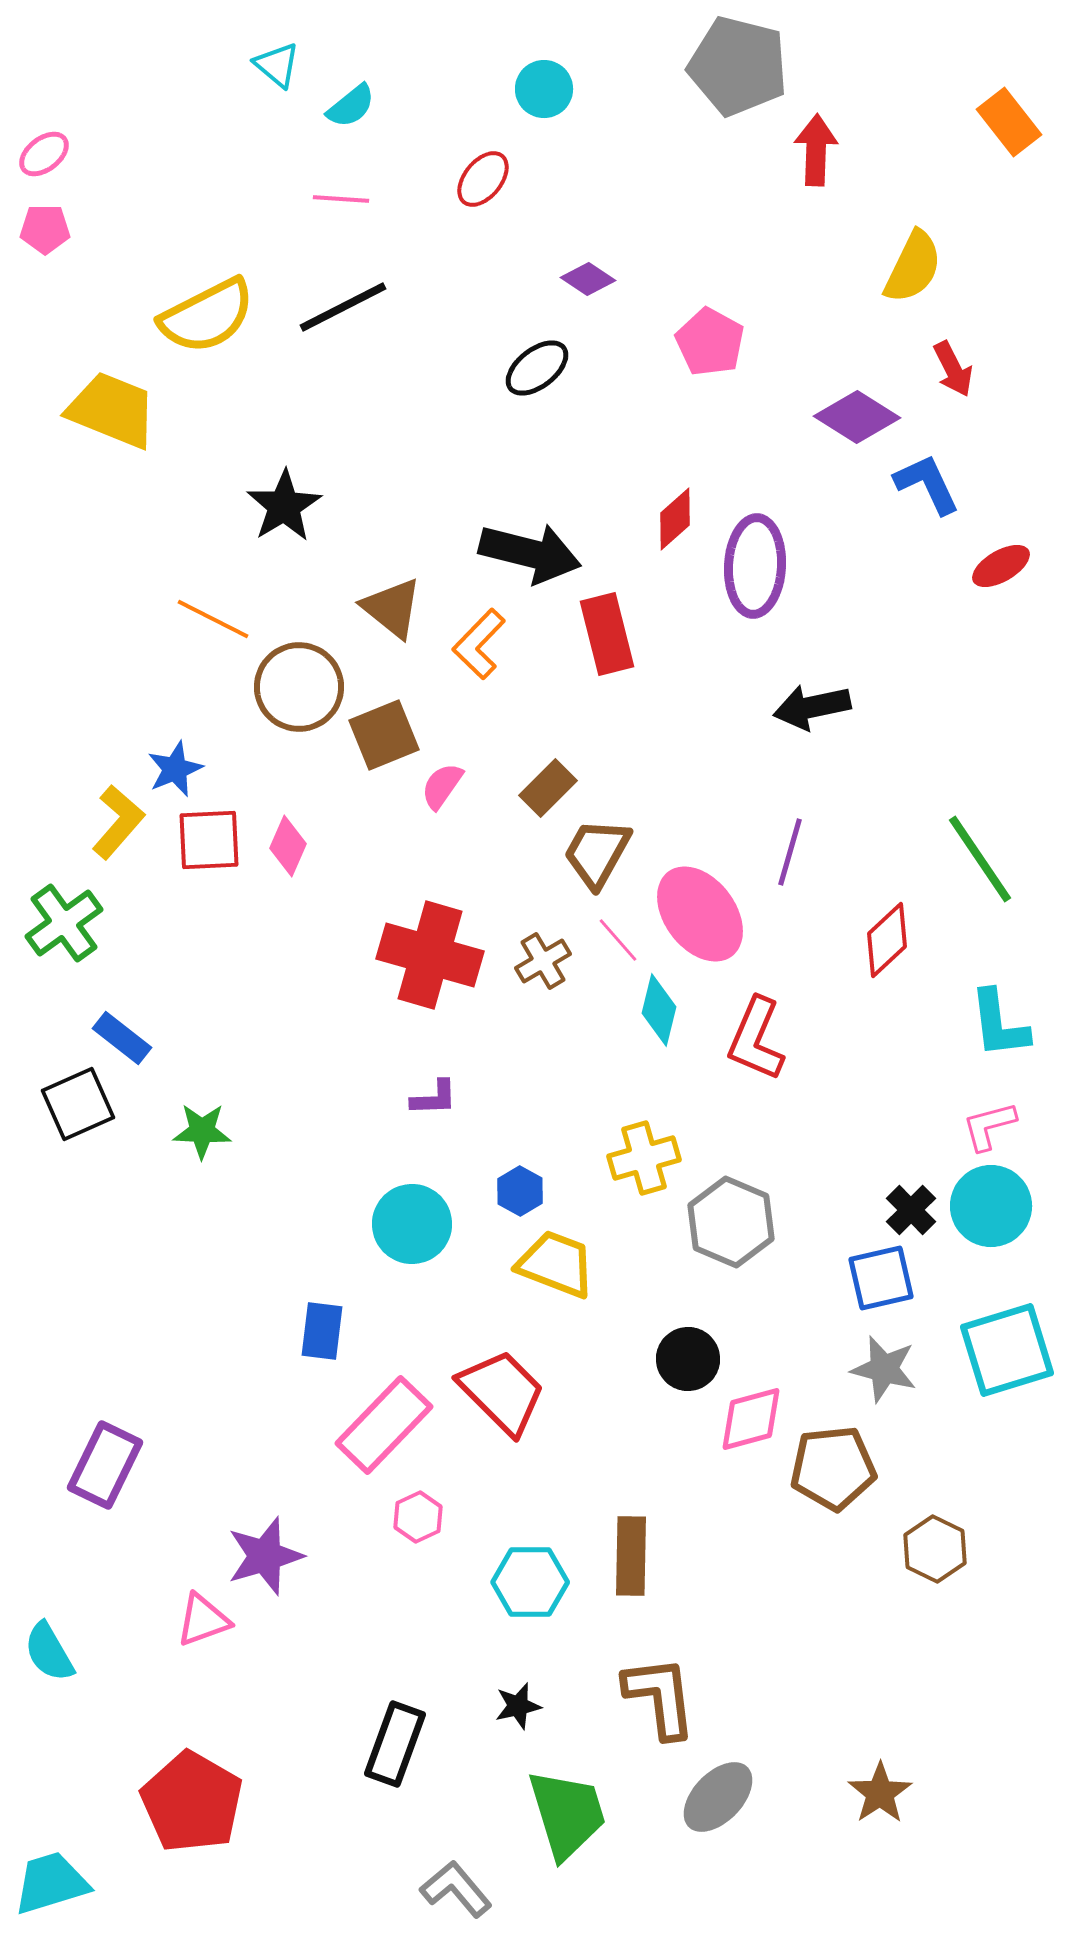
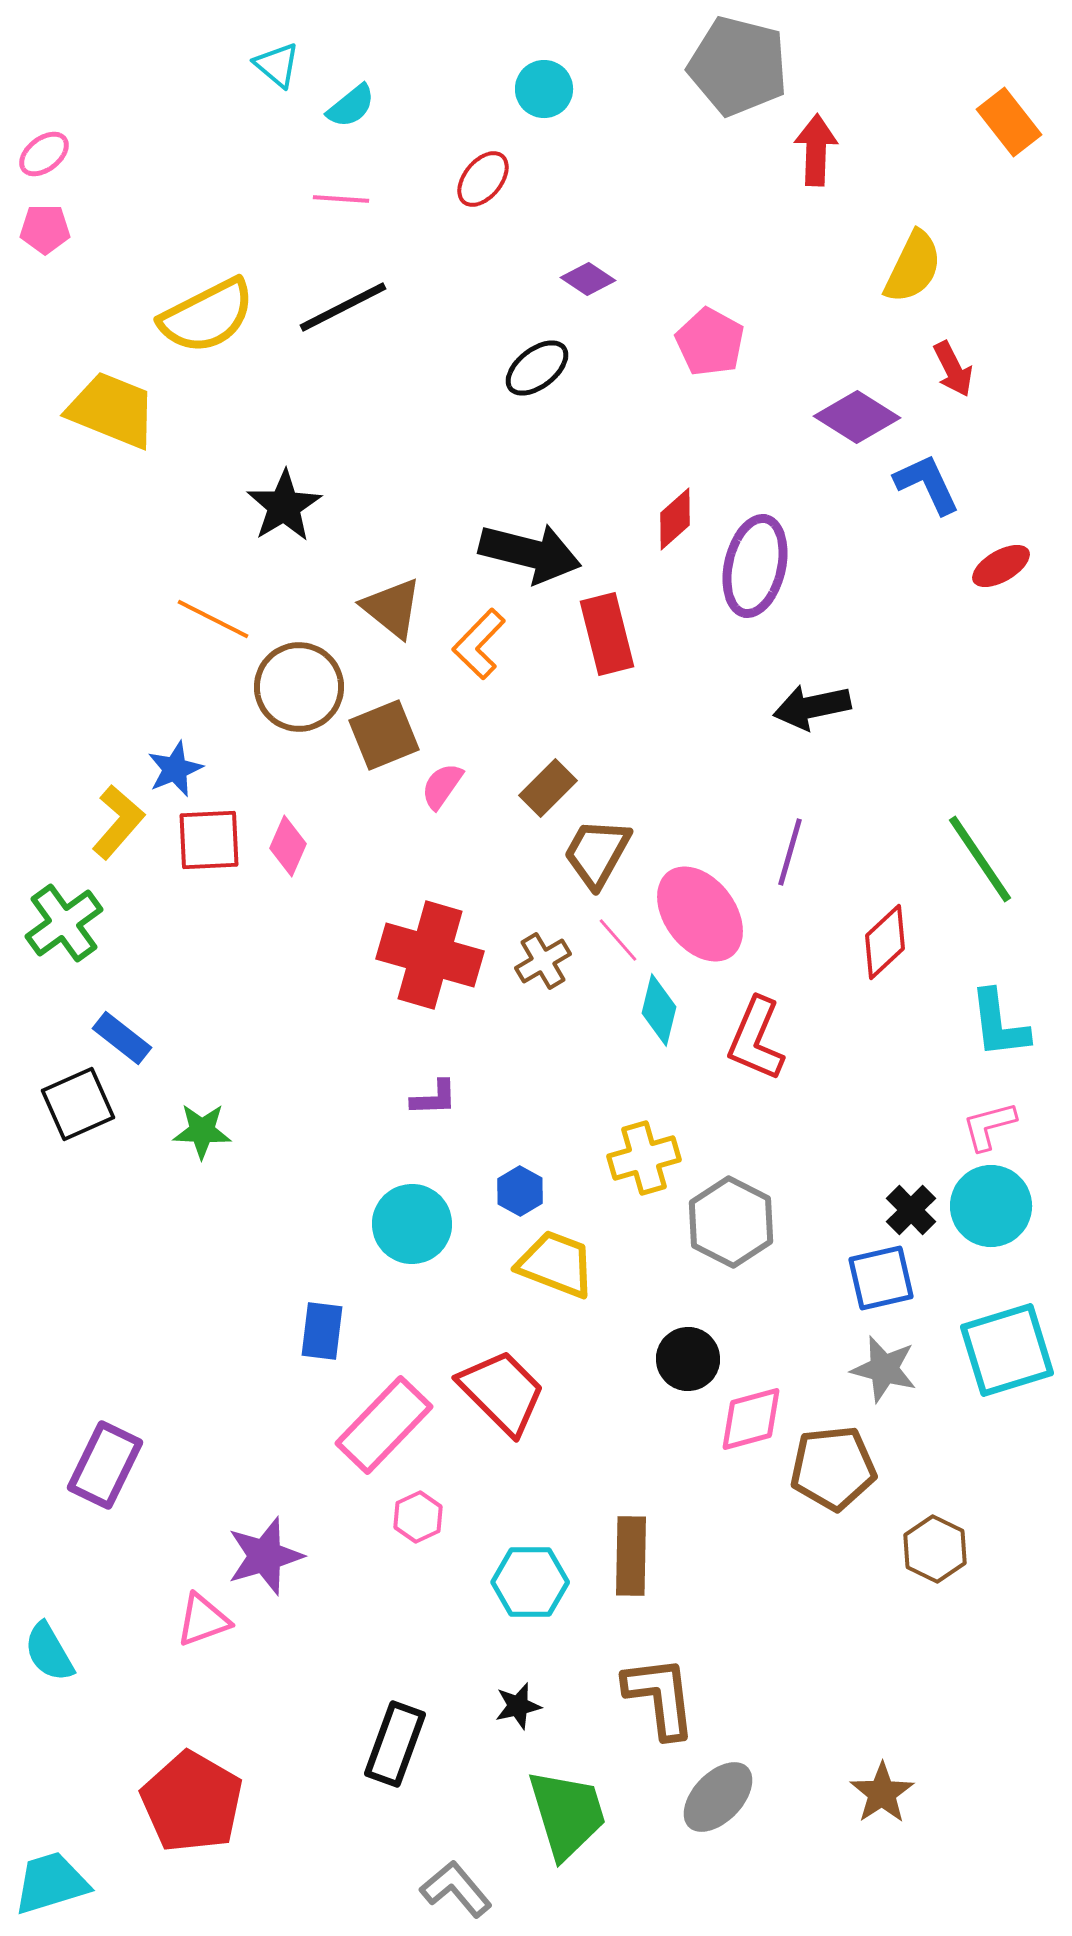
purple ellipse at (755, 566): rotated 10 degrees clockwise
red diamond at (887, 940): moved 2 px left, 2 px down
gray hexagon at (731, 1222): rotated 4 degrees clockwise
brown star at (880, 1793): moved 2 px right
